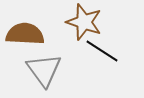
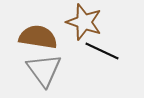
brown semicircle: moved 13 px right, 3 px down; rotated 6 degrees clockwise
black line: rotated 8 degrees counterclockwise
